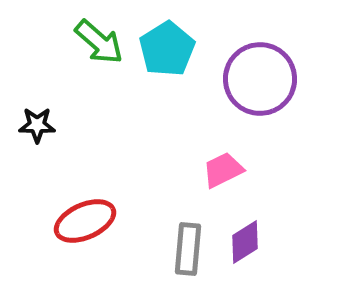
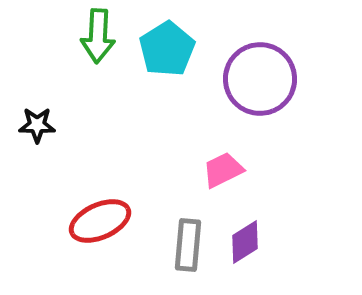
green arrow: moved 1 px left, 6 px up; rotated 52 degrees clockwise
red ellipse: moved 15 px right
gray rectangle: moved 4 px up
